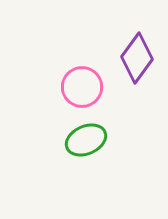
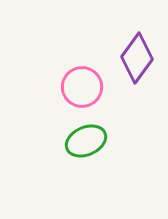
green ellipse: moved 1 px down
